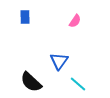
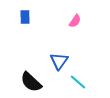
cyan line: moved 2 px up
